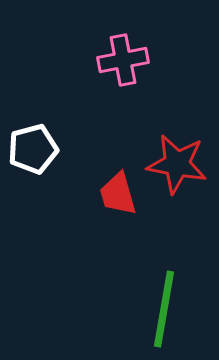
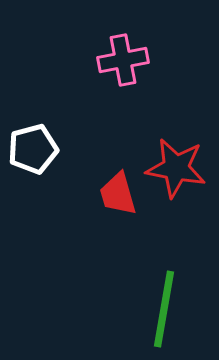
red star: moved 1 px left, 4 px down
